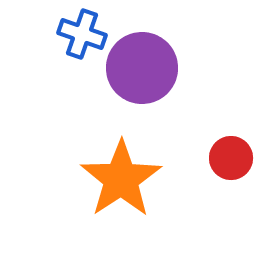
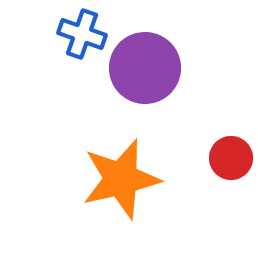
purple circle: moved 3 px right
orange star: rotated 20 degrees clockwise
